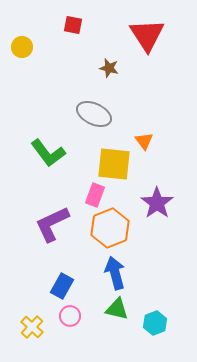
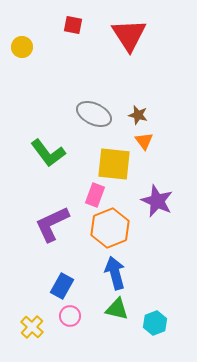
red triangle: moved 18 px left
brown star: moved 29 px right, 47 px down
purple star: moved 2 px up; rotated 12 degrees counterclockwise
